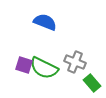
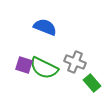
blue semicircle: moved 5 px down
